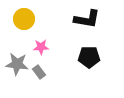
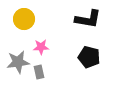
black L-shape: moved 1 px right
black pentagon: rotated 15 degrees clockwise
gray star: moved 1 px right, 2 px up; rotated 15 degrees counterclockwise
gray rectangle: rotated 24 degrees clockwise
